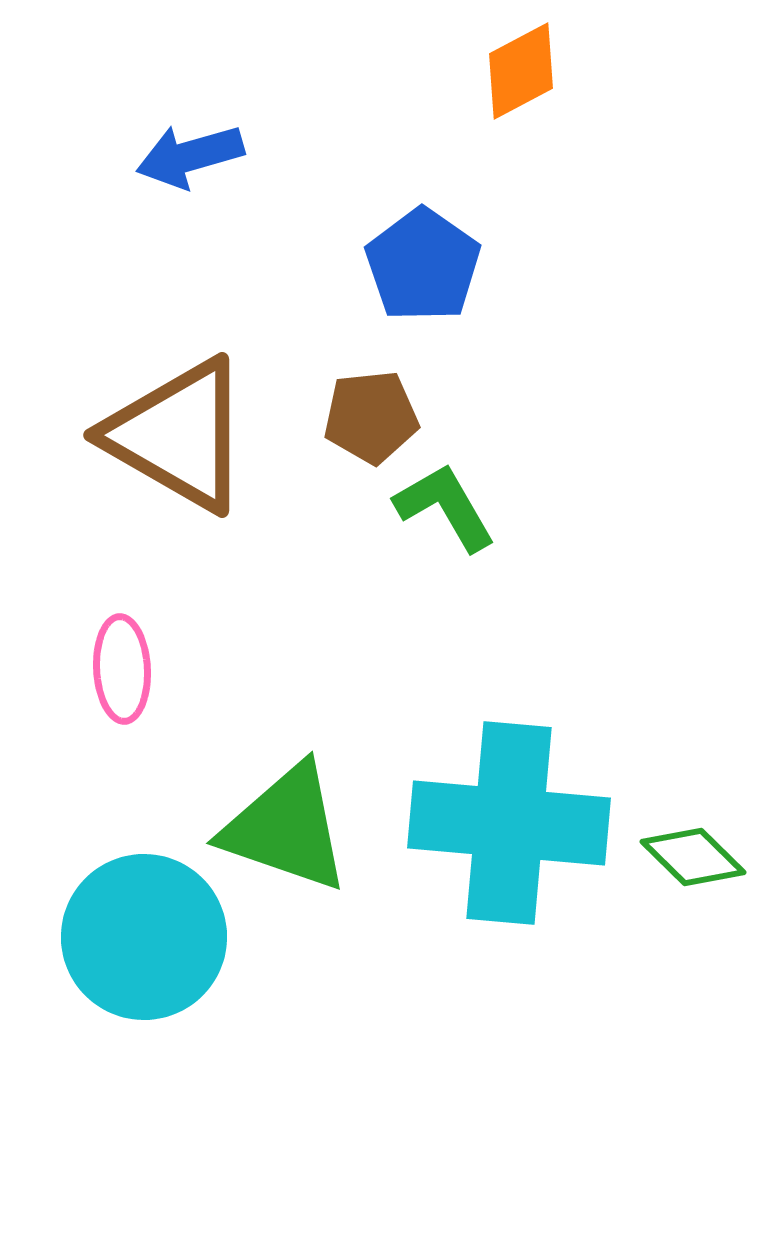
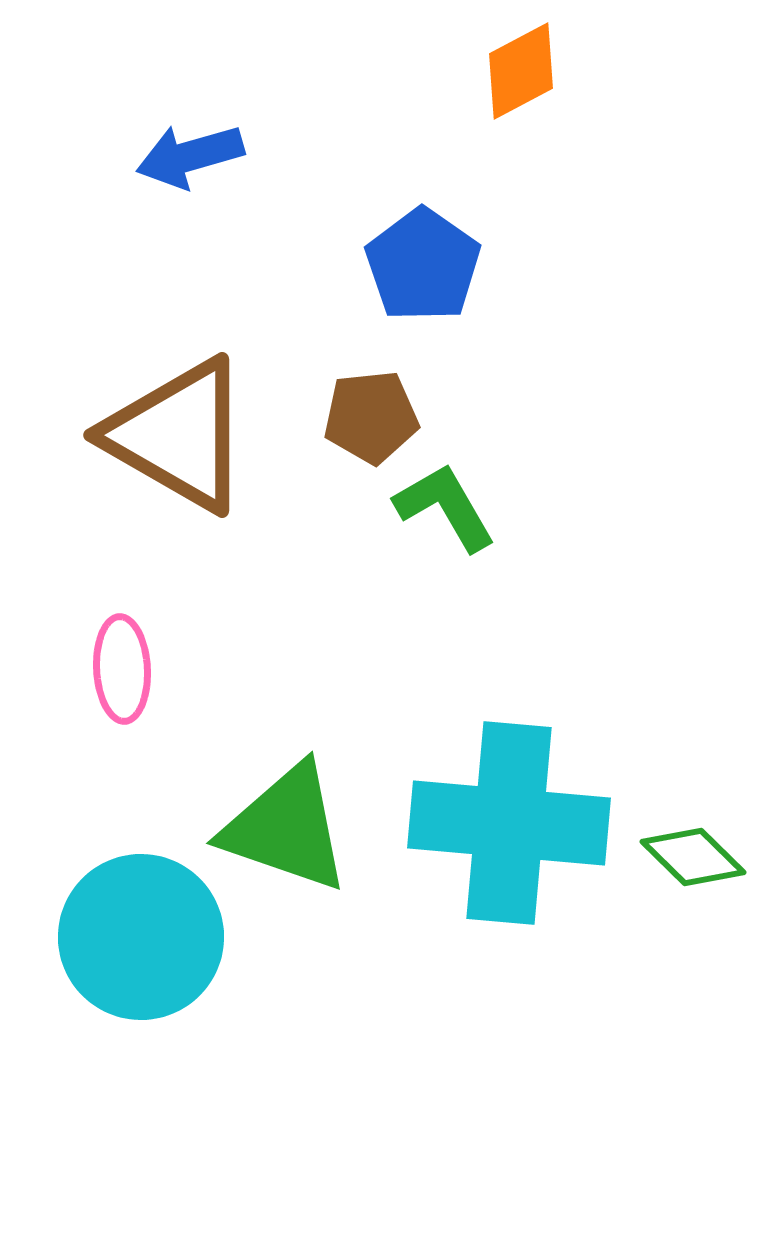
cyan circle: moved 3 px left
